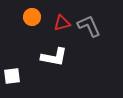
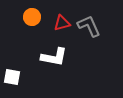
white square: moved 1 px down; rotated 18 degrees clockwise
